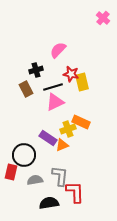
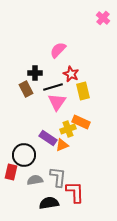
black cross: moved 1 px left, 3 px down; rotated 16 degrees clockwise
red star: rotated 14 degrees clockwise
yellow rectangle: moved 1 px right, 9 px down
pink triangle: moved 2 px right; rotated 30 degrees counterclockwise
gray L-shape: moved 2 px left, 1 px down
